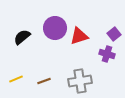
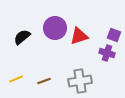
purple square: moved 1 px down; rotated 32 degrees counterclockwise
purple cross: moved 1 px up
